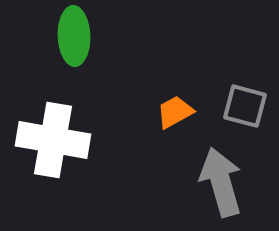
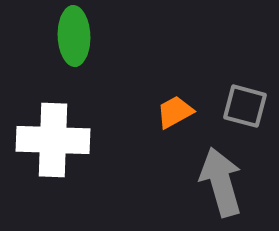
white cross: rotated 8 degrees counterclockwise
